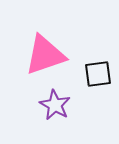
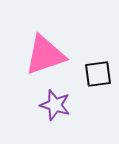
purple star: rotated 12 degrees counterclockwise
